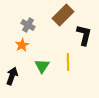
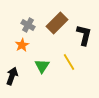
brown rectangle: moved 6 px left, 8 px down
yellow line: moved 1 px right; rotated 30 degrees counterclockwise
